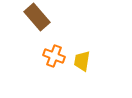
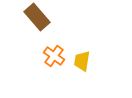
orange cross: rotated 15 degrees clockwise
